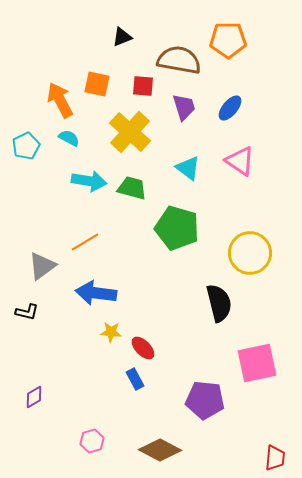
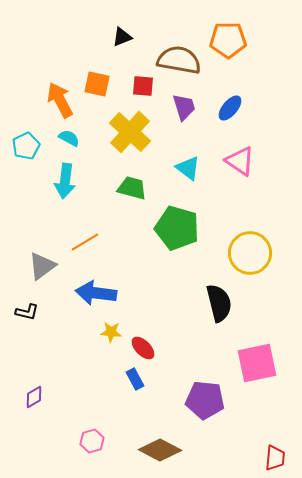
cyan arrow: moved 24 px left; rotated 88 degrees clockwise
